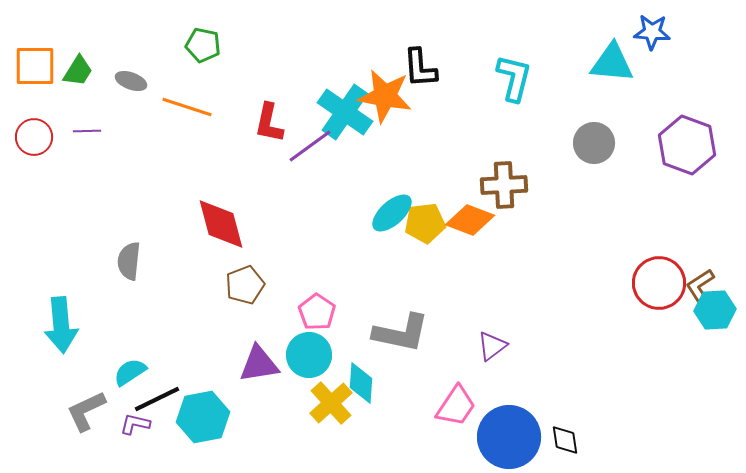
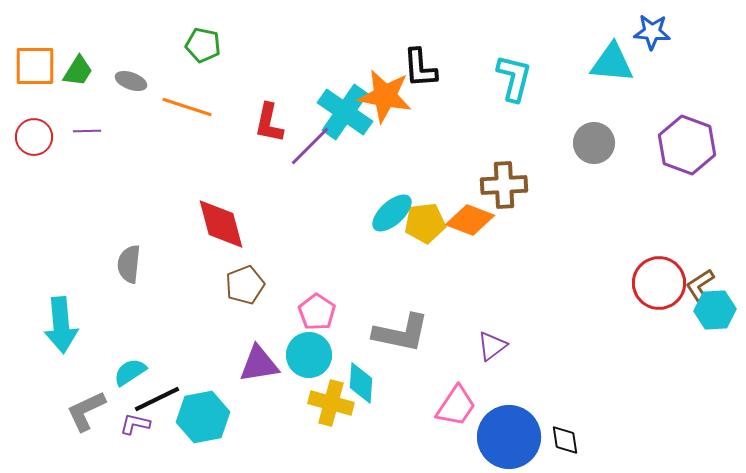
purple line at (310, 146): rotated 9 degrees counterclockwise
gray semicircle at (129, 261): moved 3 px down
yellow cross at (331, 403): rotated 33 degrees counterclockwise
